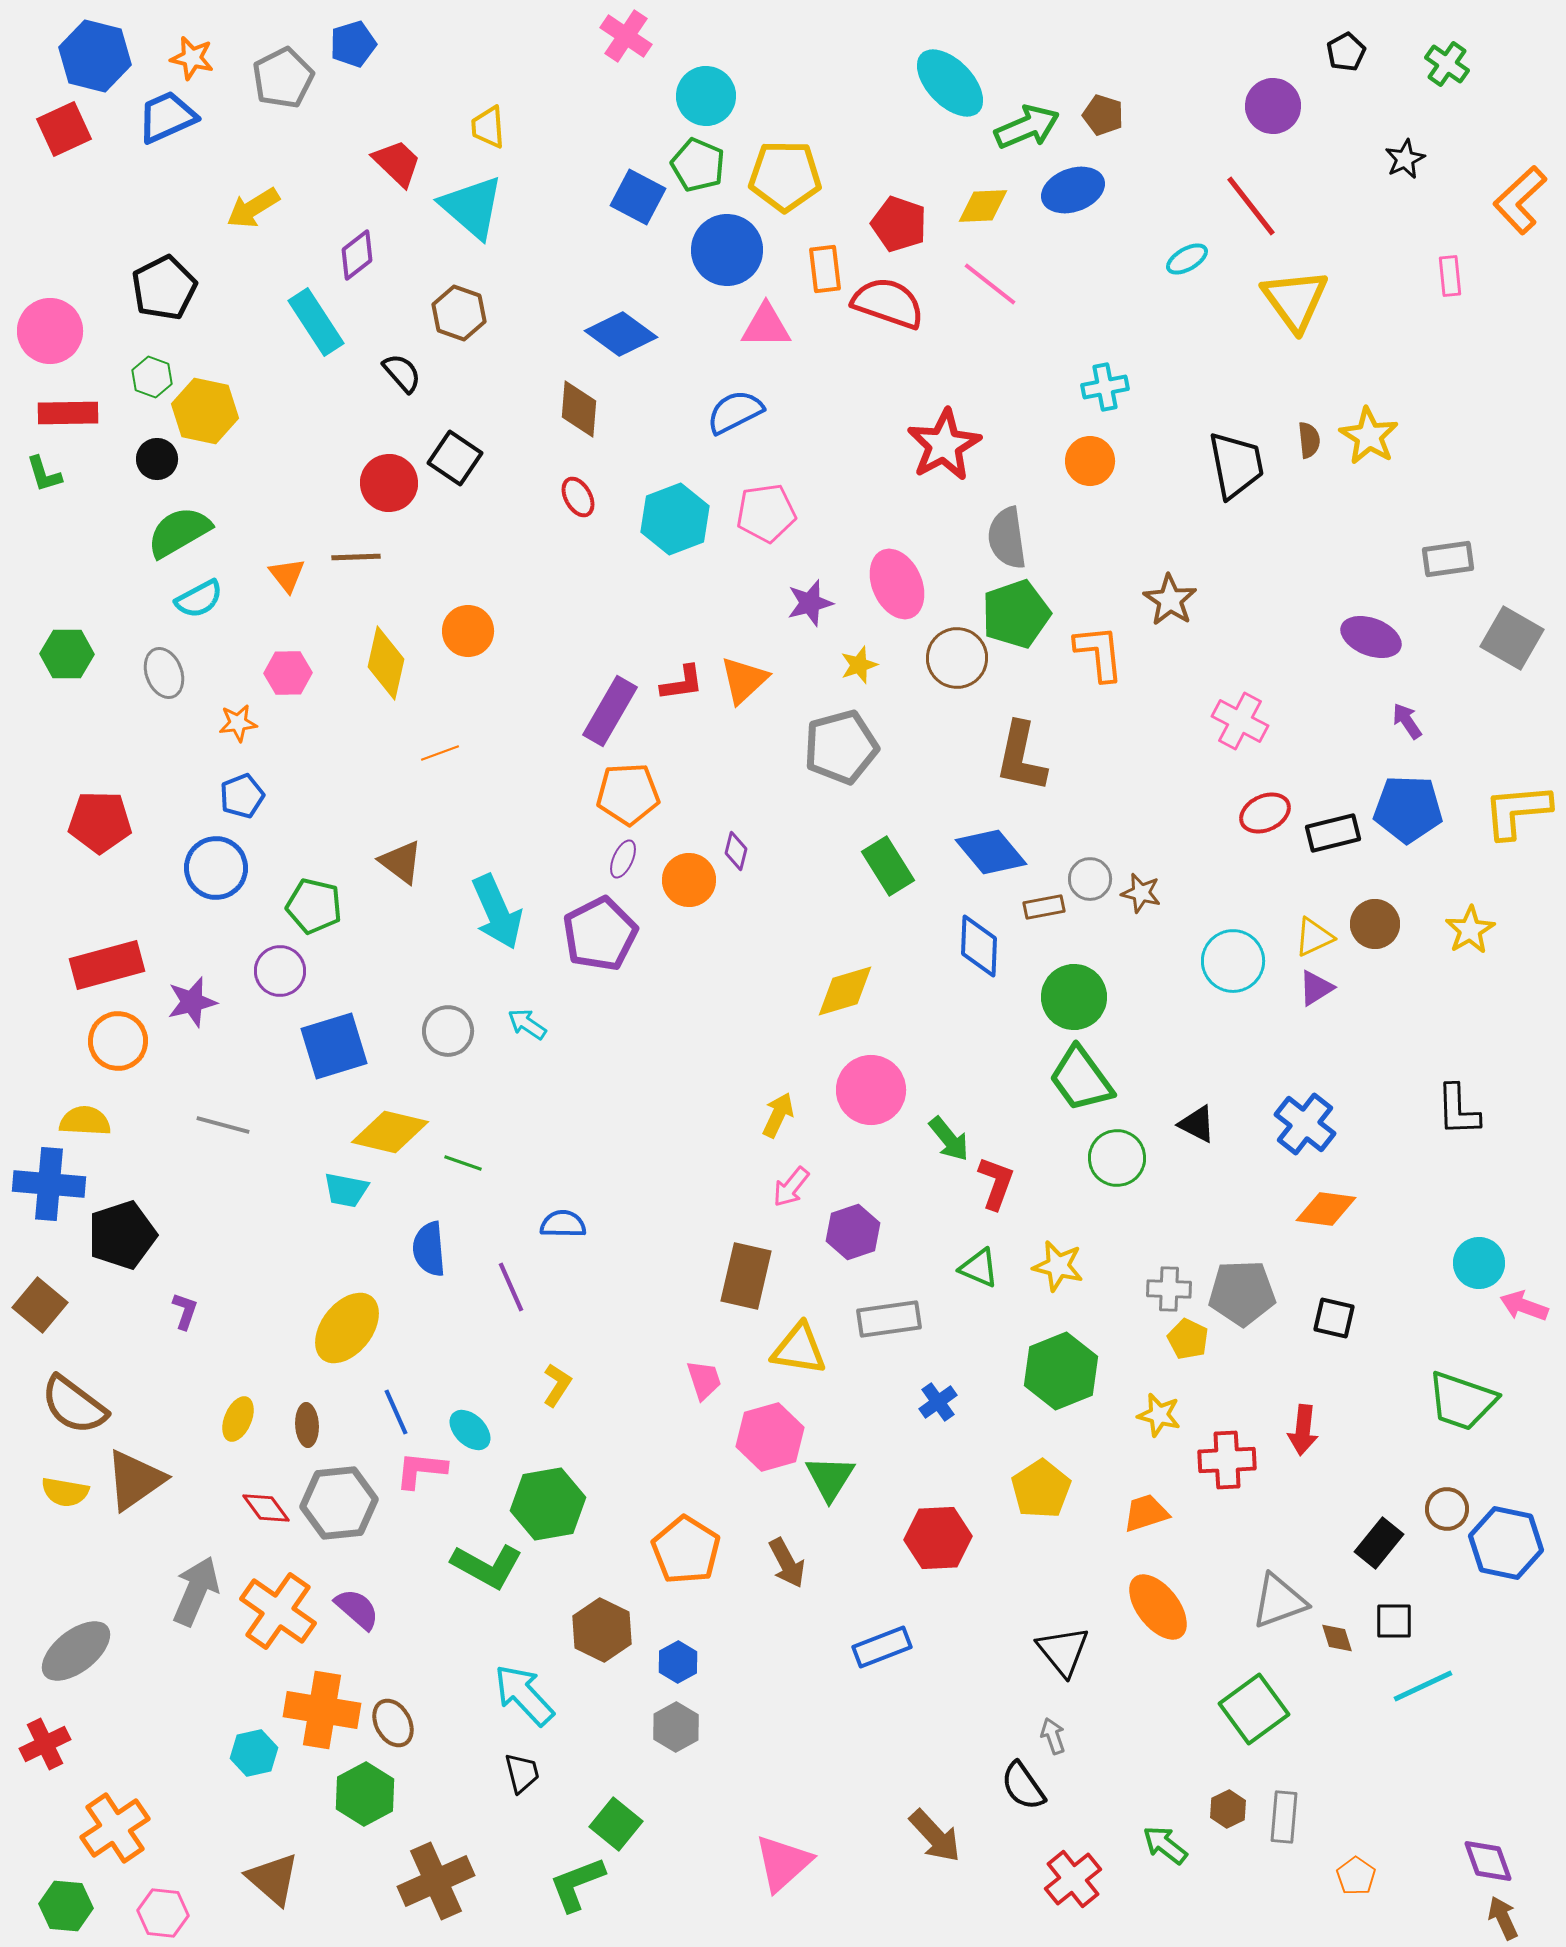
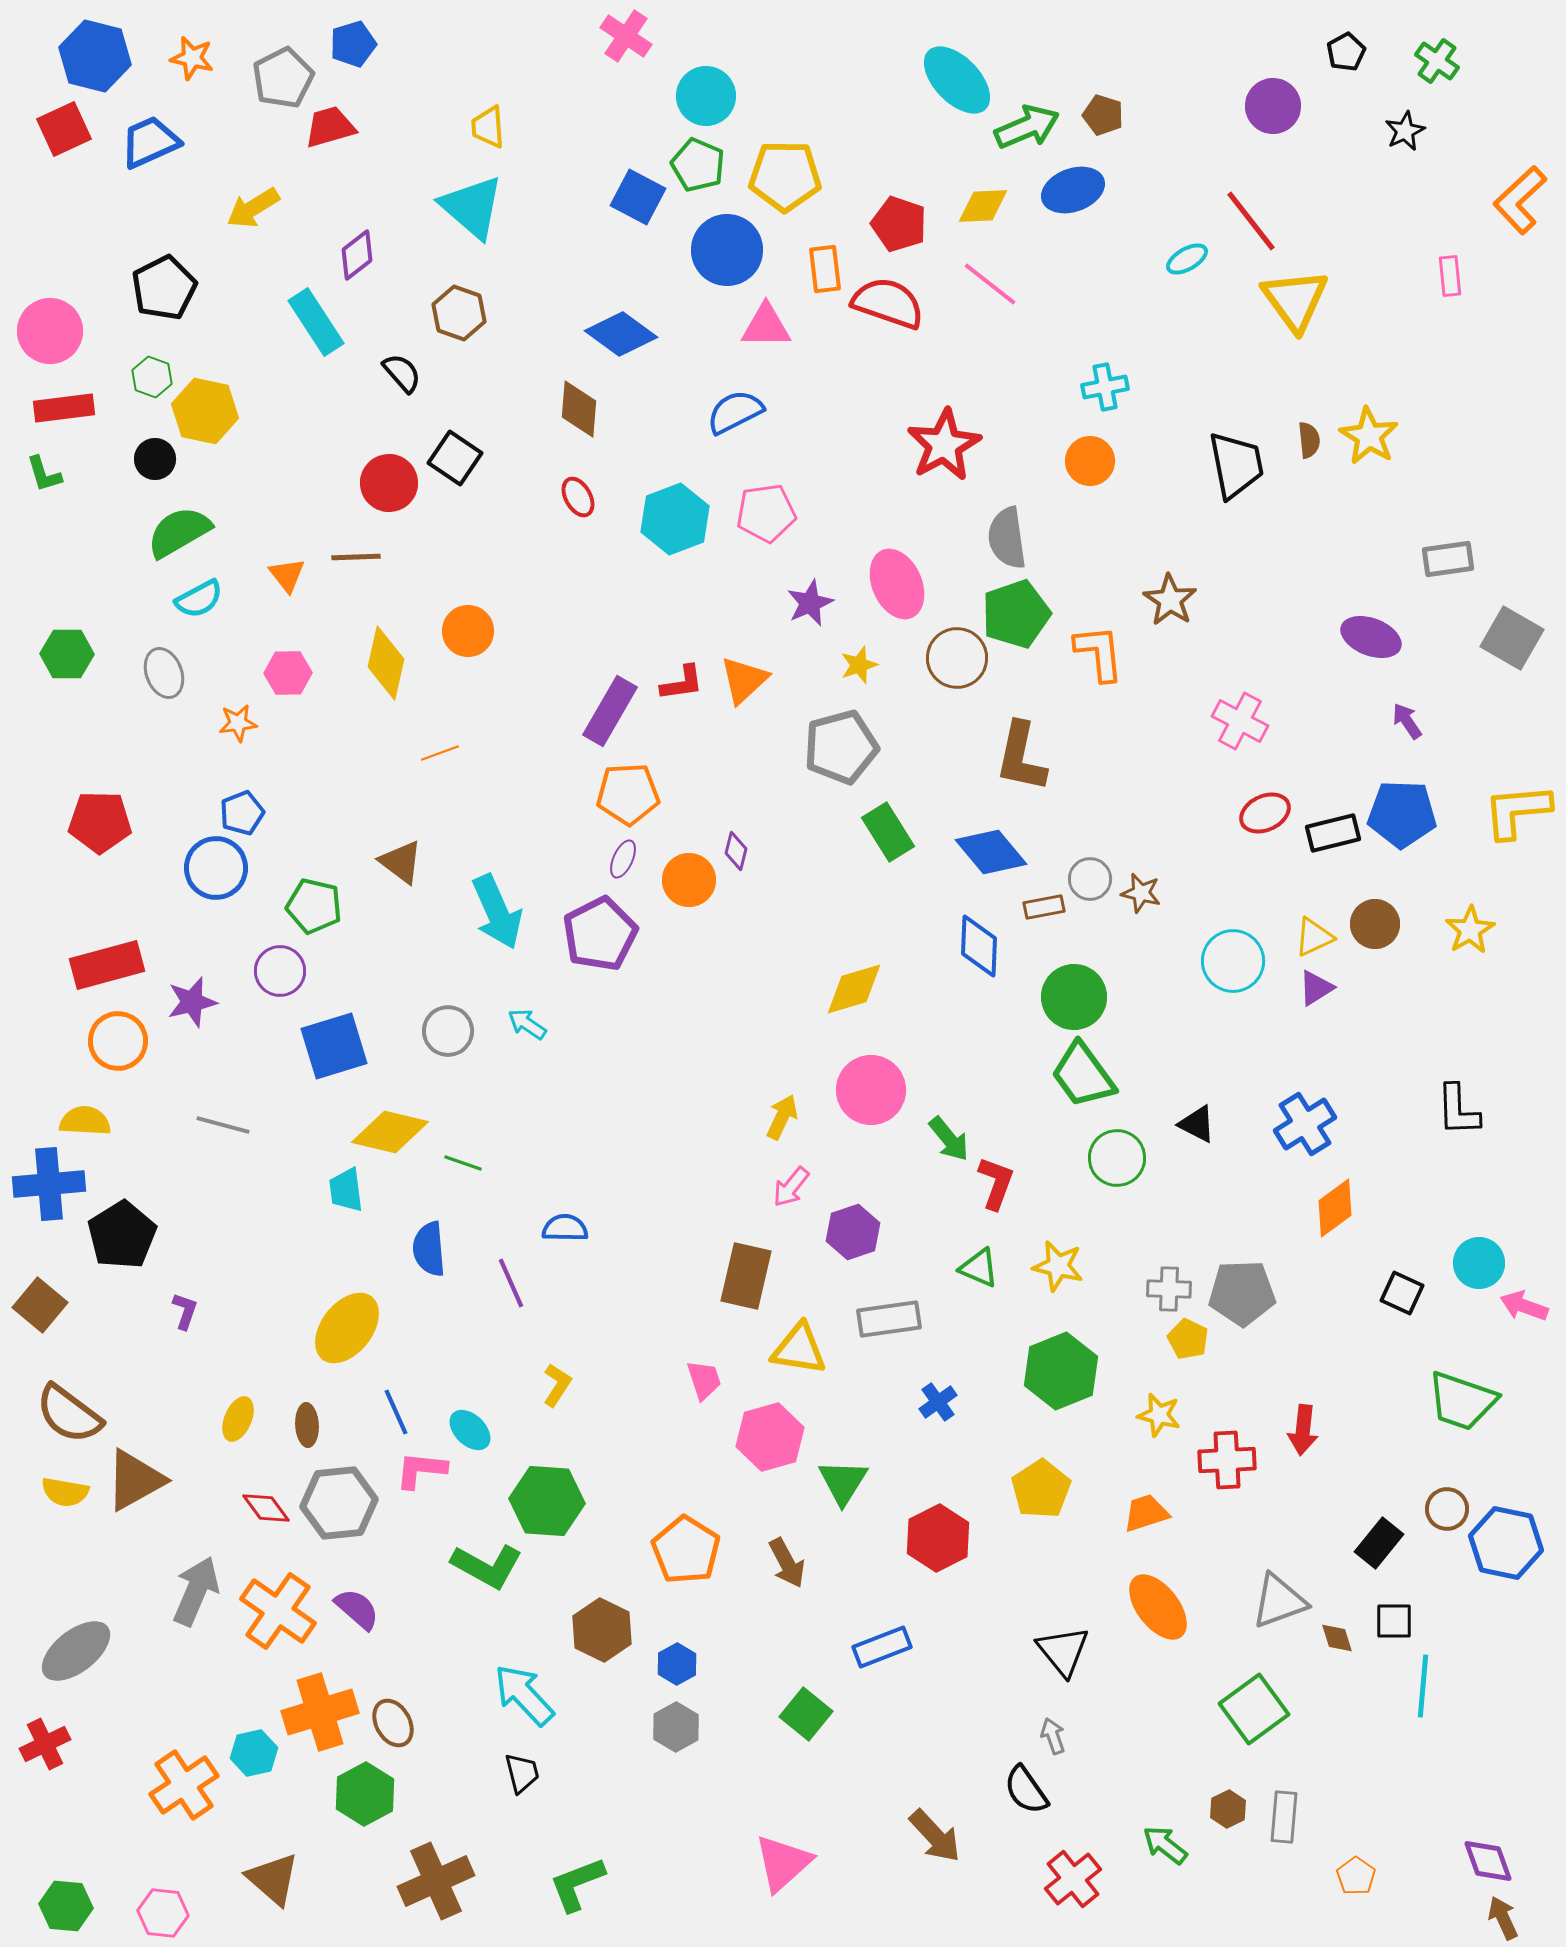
green cross at (1447, 64): moved 10 px left, 3 px up
cyan ellipse at (950, 83): moved 7 px right, 3 px up
blue trapezoid at (167, 117): moved 17 px left, 25 px down
black star at (1405, 159): moved 28 px up
red trapezoid at (397, 163): moved 67 px left, 36 px up; rotated 60 degrees counterclockwise
red line at (1251, 206): moved 15 px down
red rectangle at (68, 413): moved 4 px left, 5 px up; rotated 6 degrees counterclockwise
black circle at (157, 459): moved 2 px left
purple star at (810, 603): rotated 9 degrees counterclockwise
blue pentagon at (242, 796): moved 17 px down
blue pentagon at (1408, 809): moved 6 px left, 5 px down
green rectangle at (888, 866): moved 34 px up
yellow diamond at (845, 991): moved 9 px right, 2 px up
green trapezoid at (1081, 1079): moved 2 px right, 4 px up
yellow arrow at (778, 1115): moved 4 px right, 2 px down
blue cross at (1305, 1124): rotated 20 degrees clockwise
blue cross at (49, 1184): rotated 10 degrees counterclockwise
cyan trapezoid at (346, 1190): rotated 72 degrees clockwise
orange diamond at (1326, 1209): moved 9 px right, 1 px up; rotated 44 degrees counterclockwise
blue semicircle at (563, 1224): moved 2 px right, 4 px down
black pentagon at (122, 1235): rotated 14 degrees counterclockwise
purple line at (511, 1287): moved 4 px up
black square at (1334, 1318): moved 68 px right, 25 px up; rotated 12 degrees clockwise
brown semicircle at (74, 1405): moved 5 px left, 9 px down
green triangle at (830, 1478): moved 13 px right, 4 px down
brown triangle at (135, 1480): rotated 6 degrees clockwise
green hexagon at (548, 1504): moved 1 px left, 3 px up; rotated 14 degrees clockwise
red hexagon at (938, 1538): rotated 24 degrees counterclockwise
blue hexagon at (678, 1662): moved 1 px left, 2 px down
cyan line at (1423, 1686): rotated 60 degrees counterclockwise
orange cross at (322, 1710): moved 2 px left, 2 px down; rotated 26 degrees counterclockwise
black semicircle at (1023, 1786): moved 3 px right, 4 px down
green square at (616, 1824): moved 190 px right, 110 px up
orange cross at (115, 1828): moved 69 px right, 43 px up
